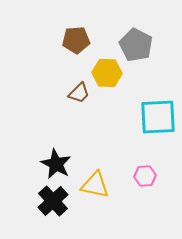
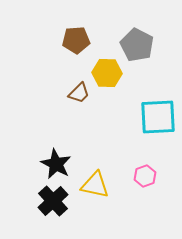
gray pentagon: moved 1 px right
pink hexagon: rotated 15 degrees counterclockwise
